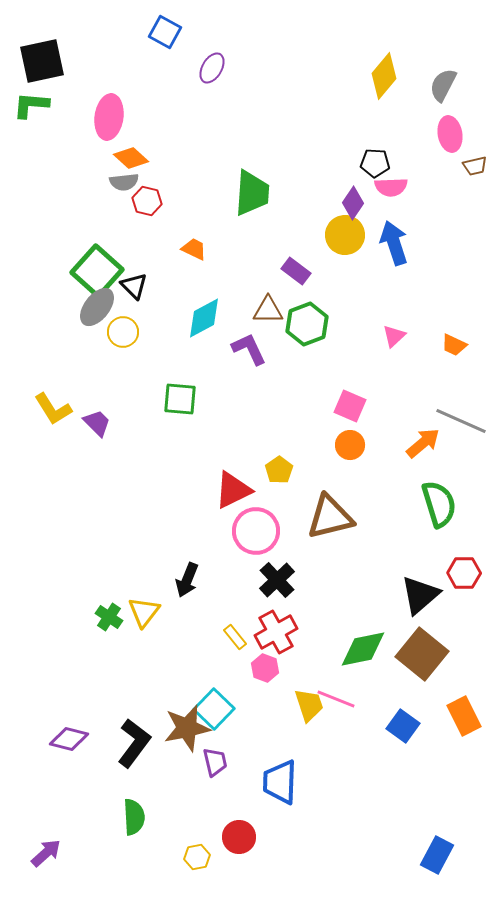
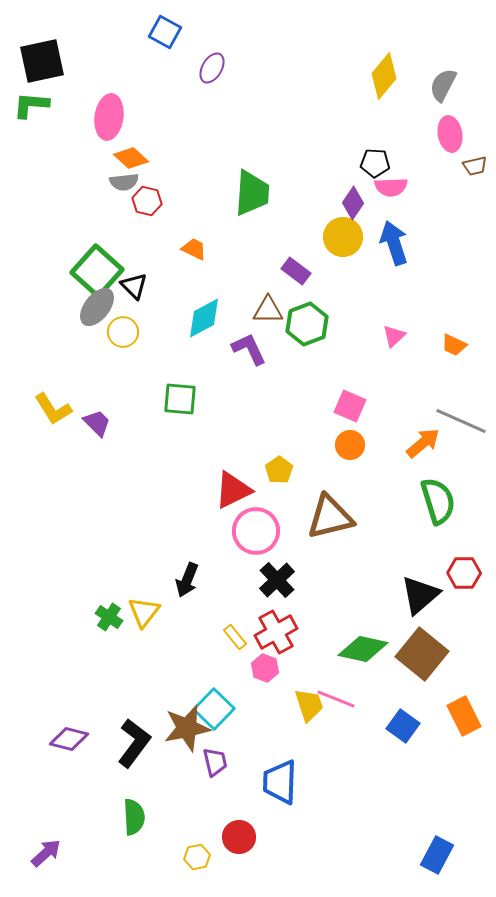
yellow circle at (345, 235): moved 2 px left, 2 px down
green semicircle at (439, 504): moved 1 px left, 3 px up
green diamond at (363, 649): rotated 24 degrees clockwise
